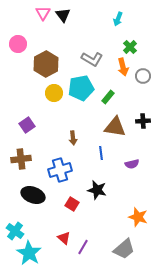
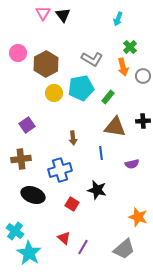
pink circle: moved 9 px down
